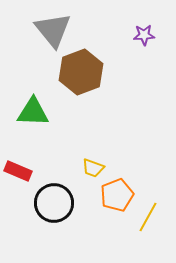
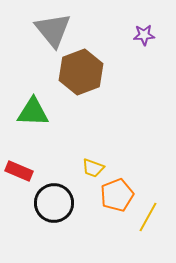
red rectangle: moved 1 px right
